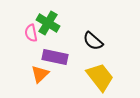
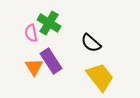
green cross: moved 1 px right
black semicircle: moved 2 px left, 2 px down
purple rectangle: moved 4 px left, 4 px down; rotated 45 degrees clockwise
orange triangle: moved 6 px left, 7 px up; rotated 18 degrees counterclockwise
